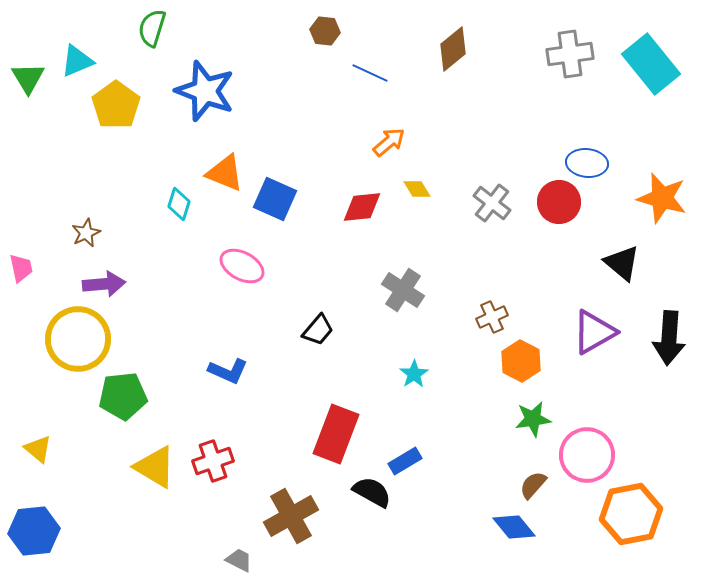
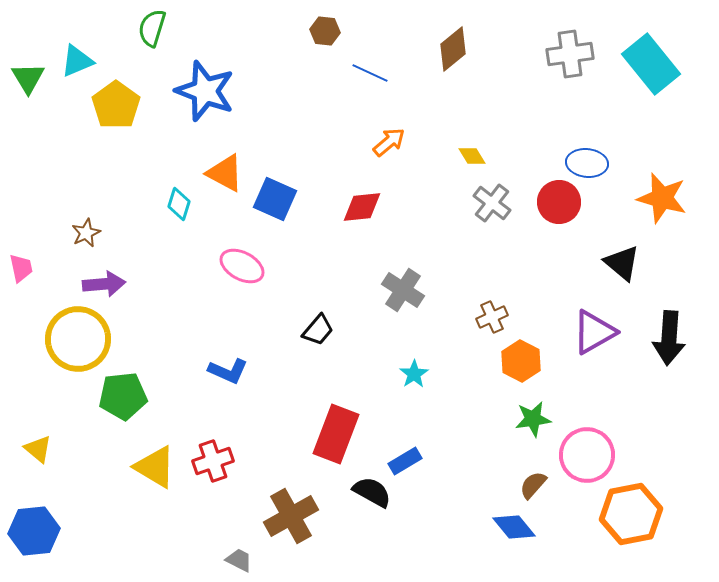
orange triangle at (225, 173): rotated 6 degrees clockwise
yellow diamond at (417, 189): moved 55 px right, 33 px up
